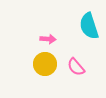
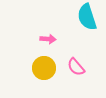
cyan semicircle: moved 2 px left, 9 px up
yellow circle: moved 1 px left, 4 px down
